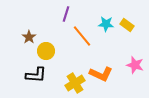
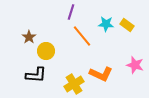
purple line: moved 5 px right, 2 px up
yellow cross: moved 1 px left, 1 px down
